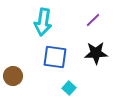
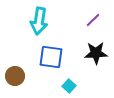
cyan arrow: moved 4 px left, 1 px up
blue square: moved 4 px left
brown circle: moved 2 px right
cyan square: moved 2 px up
